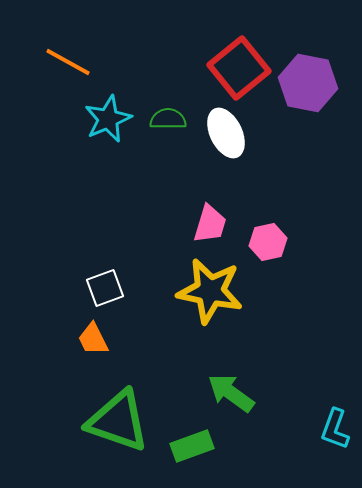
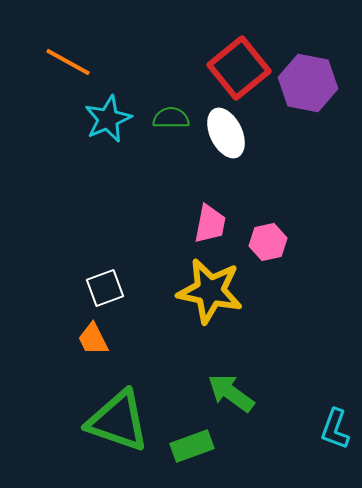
green semicircle: moved 3 px right, 1 px up
pink trapezoid: rotated 6 degrees counterclockwise
